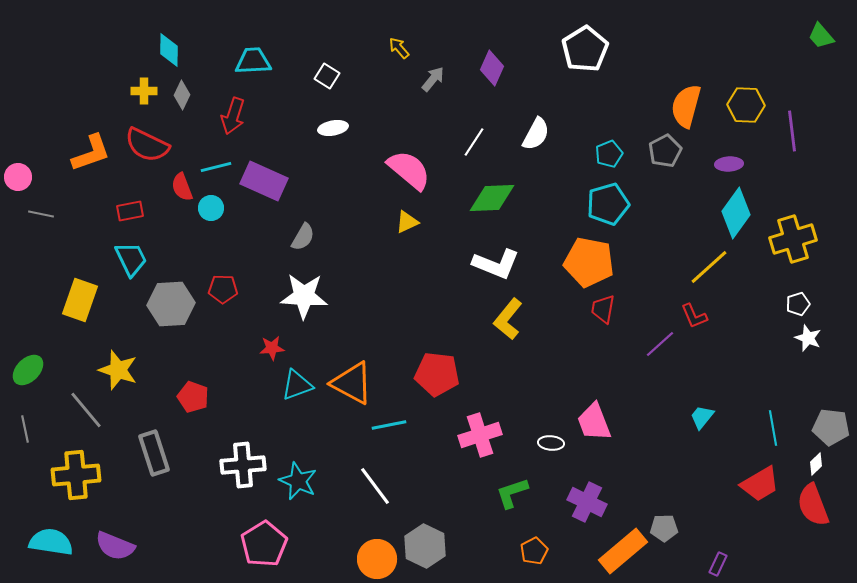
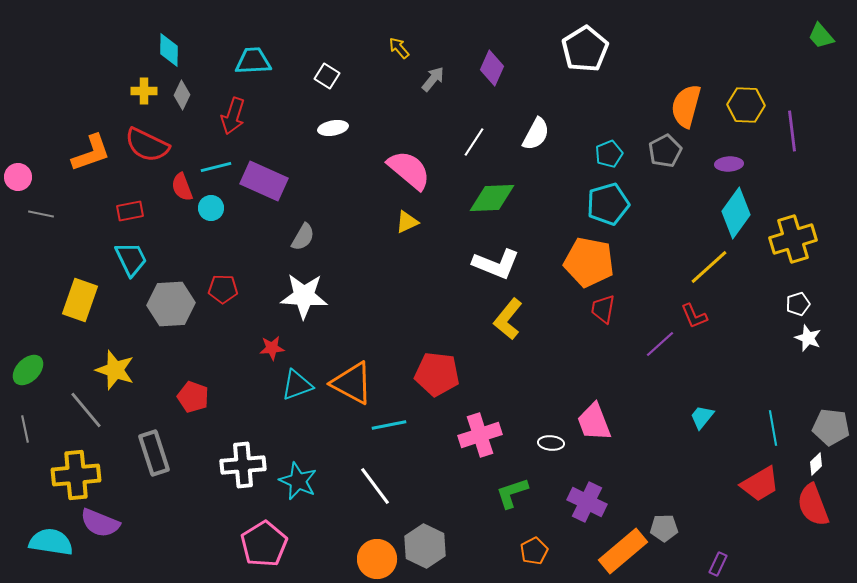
yellow star at (118, 370): moved 3 px left
purple semicircle at (115, 546): moved 15 px left, 23 px up
